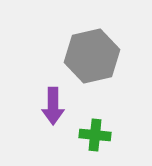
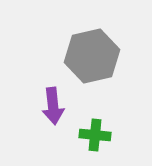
purple arrow: rotated 6 degrees counterclockwise
